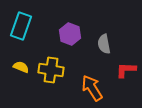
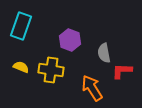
purple hexagon: moved 6 px down
gray semicircle: moved 9 px down
red L-shape: moved 4 px left, 1 px down
